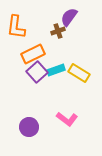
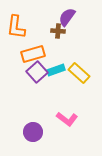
purple semicircle: moved 2 px left
brown cross: rotated 24 degrees clockwise
orange rectangle: rotated 10 degrees clockwise
yellow rectangle: rotated 10 degrees clockwise
purple circle: moved 4 px right, 5 px down
